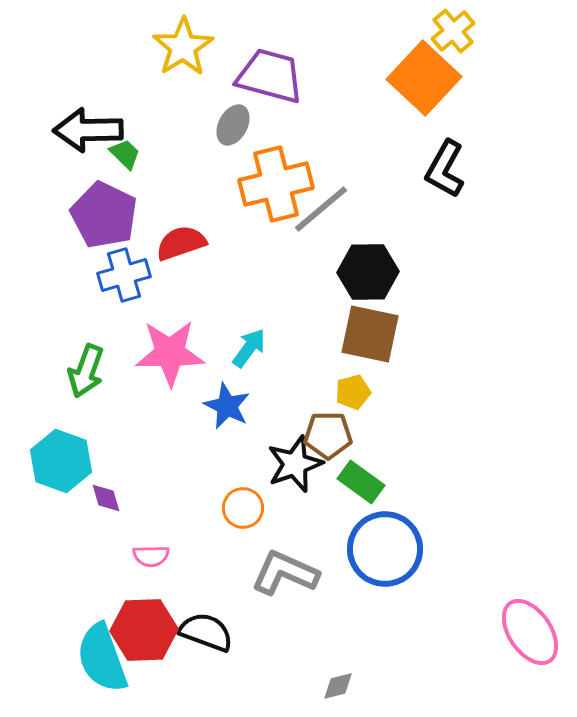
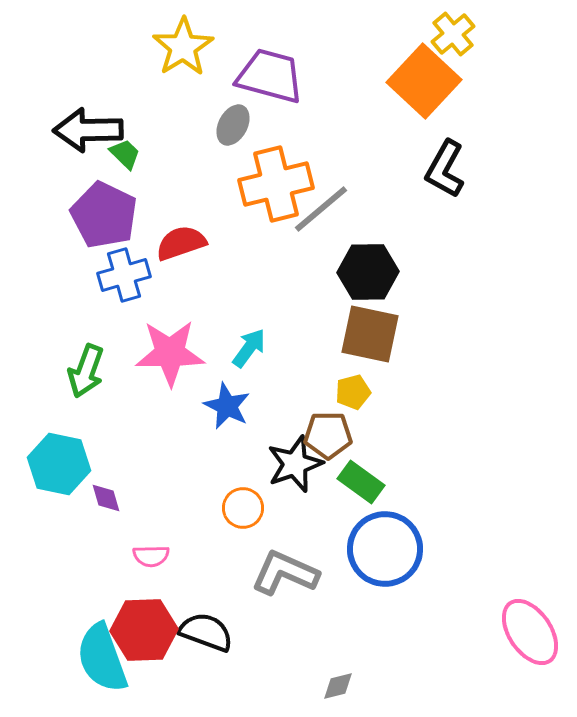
yellow cross: moved 3 px down
orange square: moved 3 px down
cyan hexagon: moved 2 px left, 3 px down; rotated 8 degrees counterclockwise
